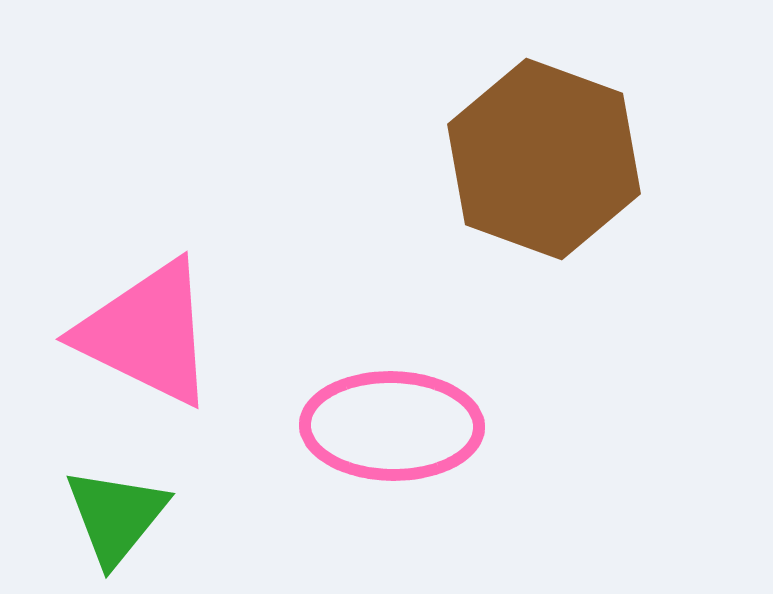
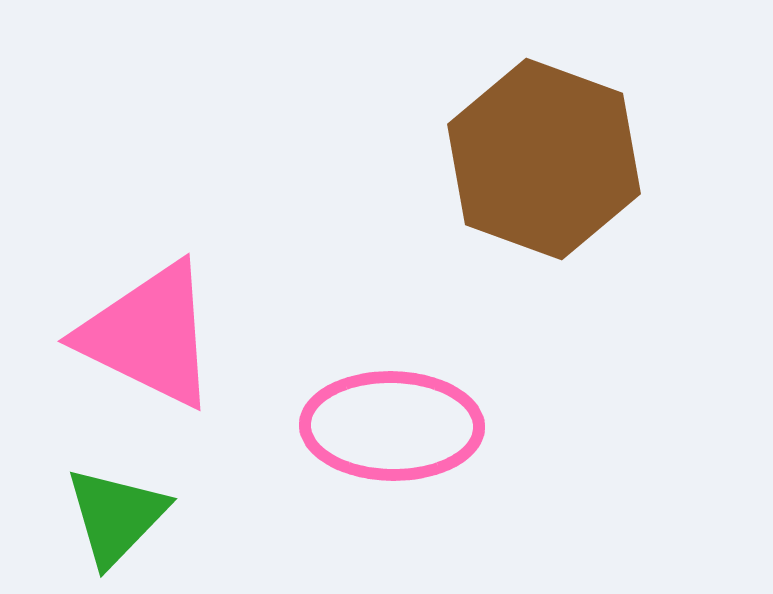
pink triangle: moved 2 px right, 2 px down
green triangle: rotated 5 degrees clockwise
